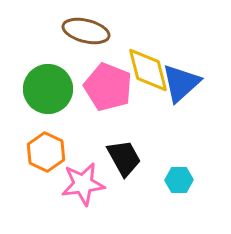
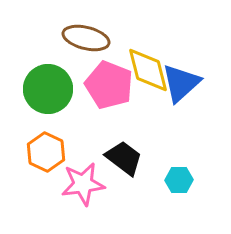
brown ellipse: moved 7 px down
pink pentagon: moved 1 px right, 2 px up
black trapezoid: rotated 24 degrees counterclockwise
